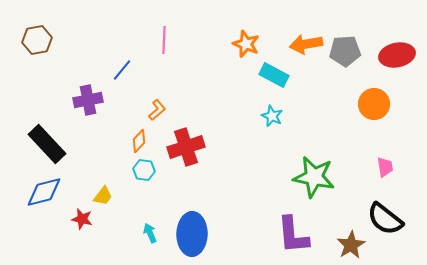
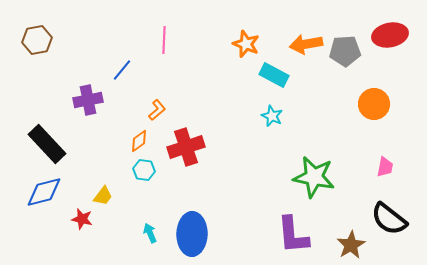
red ellipse: moved 7 px left, 20 px up
orange diamond: rotated 10 degrees clockwise
pink trapezoid: rotated 20 degrees clockwise
black semicircle: moved 4 px right
